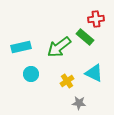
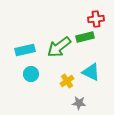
green rectangle: rotated 54 degrees counterclockwise
cyan rectangle: moved 4 px right, 3 px down
cyan triangle: moved 3 px left, 1 px up
